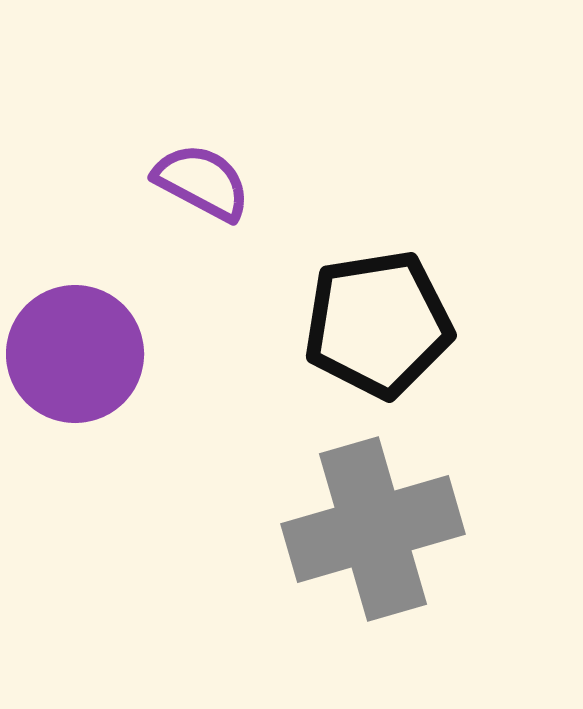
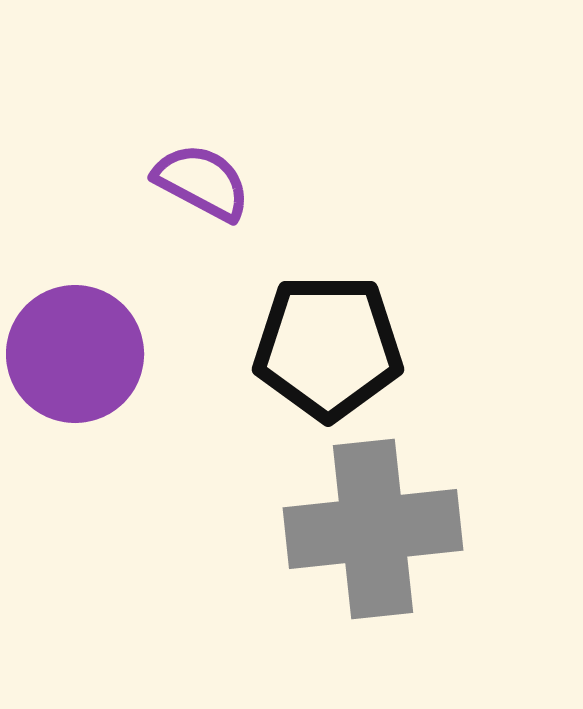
black pentagon: moved 50 px left, 23 px down; rotated 9 degrees clockwise
gray cross: rotated 10 degrees clockwise
